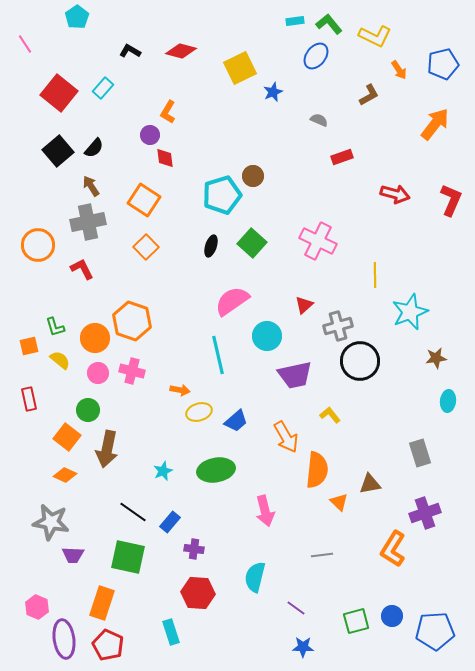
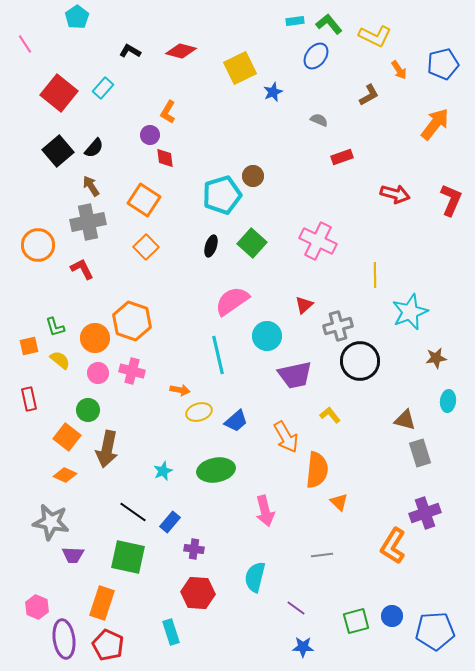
brown triangle at (370, 484): moved 35 px right, 64 px up; rotated 25 degrees clockwise
orange L-shape at (393, 549): moved 3 px up
